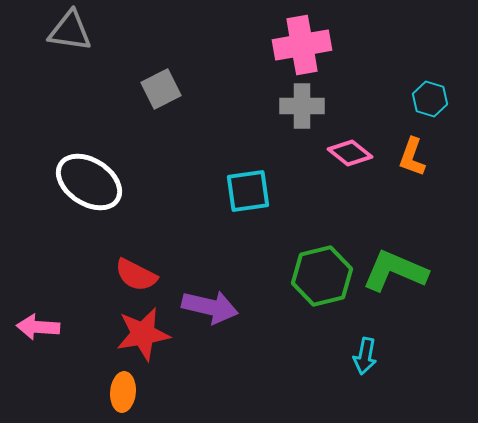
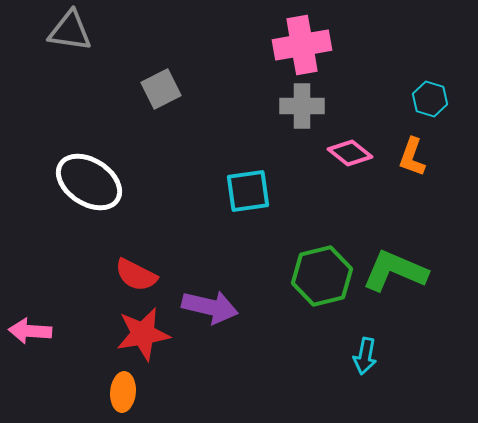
pink arrow: moved 8 px left, 4 px down
